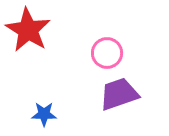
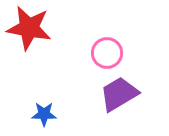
red star: moved 1 px right, 2 px up; rotated 21 degrees counterclockwise
purple trapezoid: rotated 12 degrees counterclockwise
